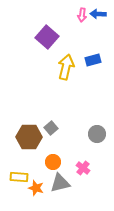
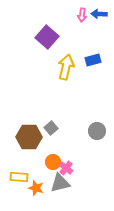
blue arrow: moved 1 px right
gray circle: moved 3 px up
pink cross: moved 17 px left
